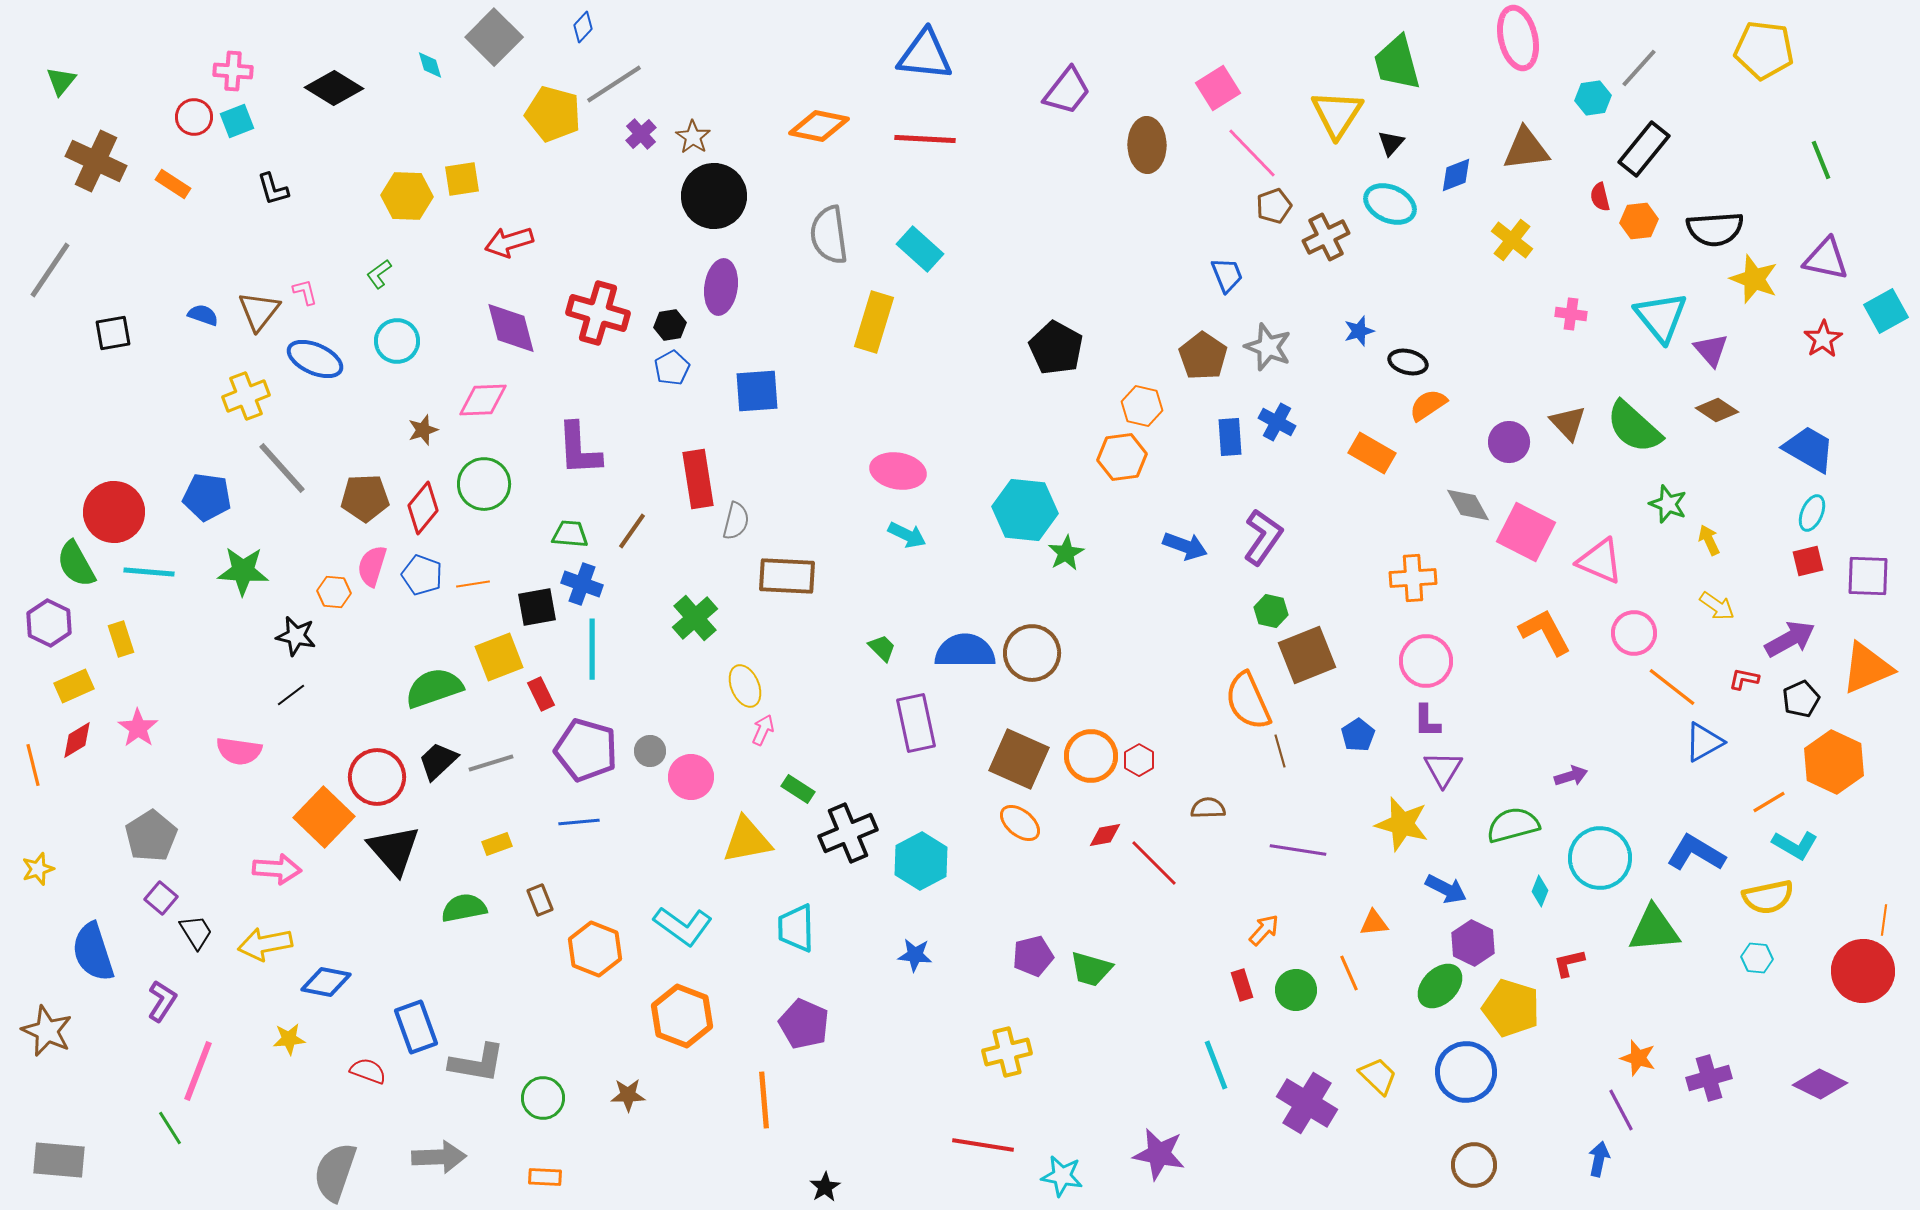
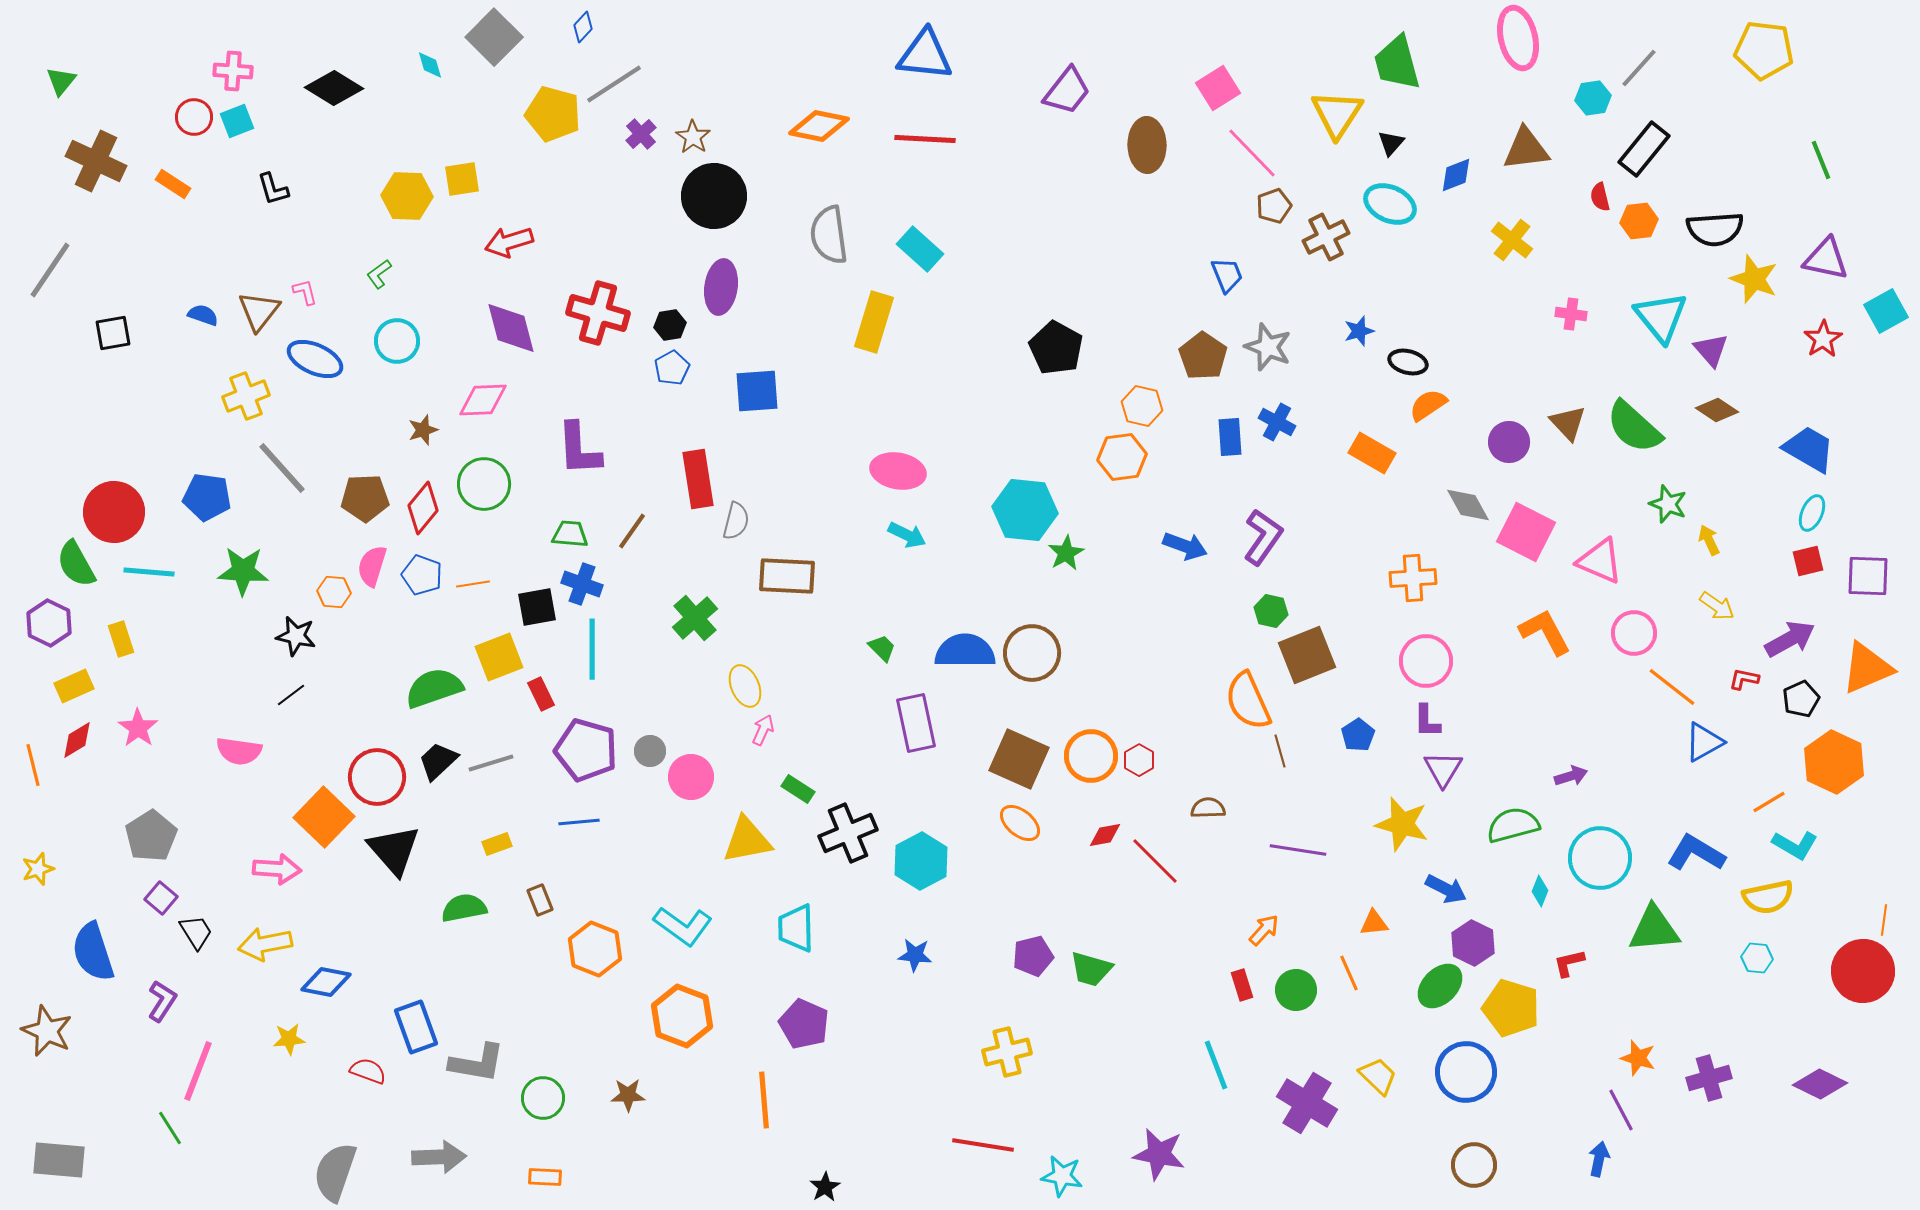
red line at (1154, 863): moved 1 px right, 2 px up
